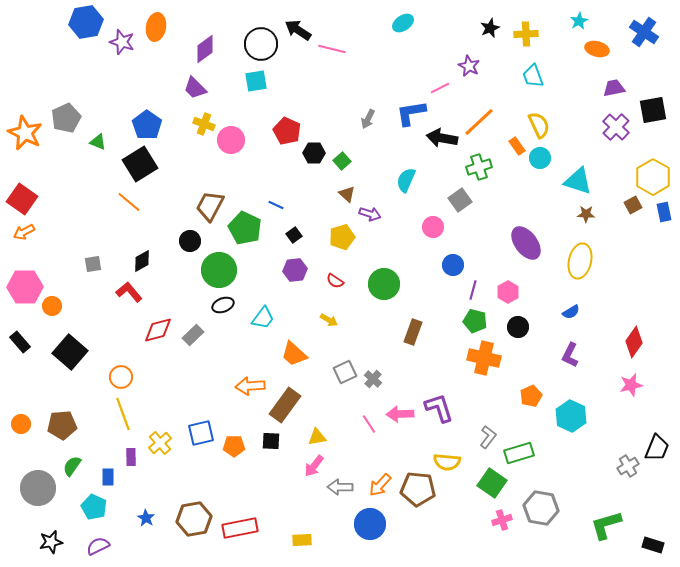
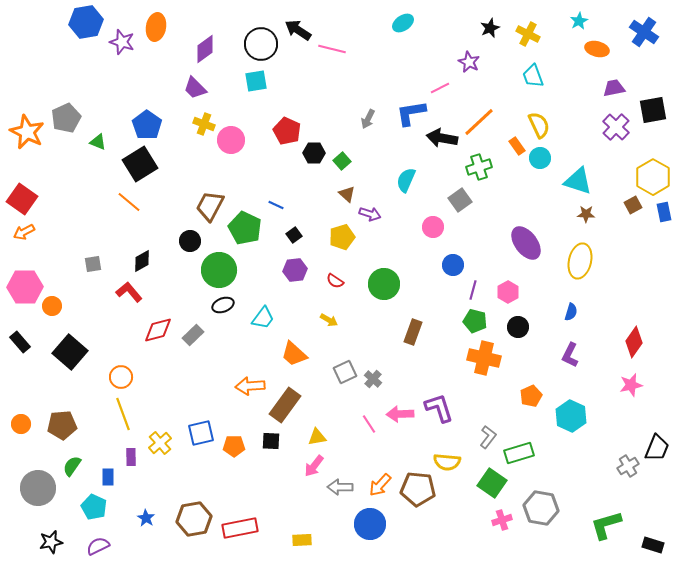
yellow cross at (526, 34): moved 2 px right; rotated 30 degrees clockwise
purple star at (469, 66): moved 4 px up
orange star at (25, 133): moved 2 px right, 1 px up
blue semicircle at (571, 312): rotated 42 degrees counterclockwise
